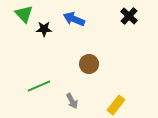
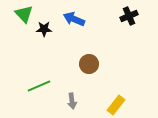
black cross: rotated 24 degrees clockwise
gray arrow: rotated 21 degrees clockwise
